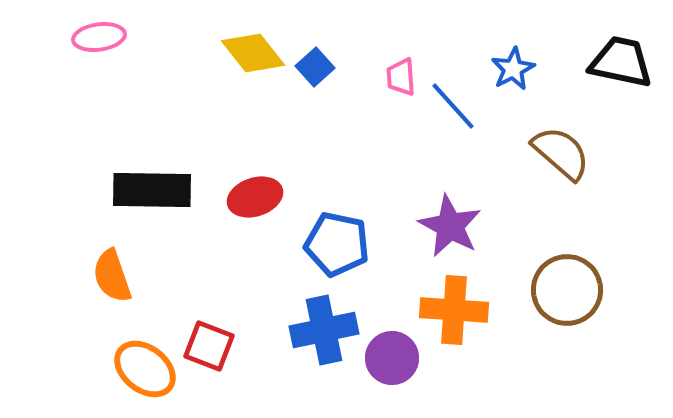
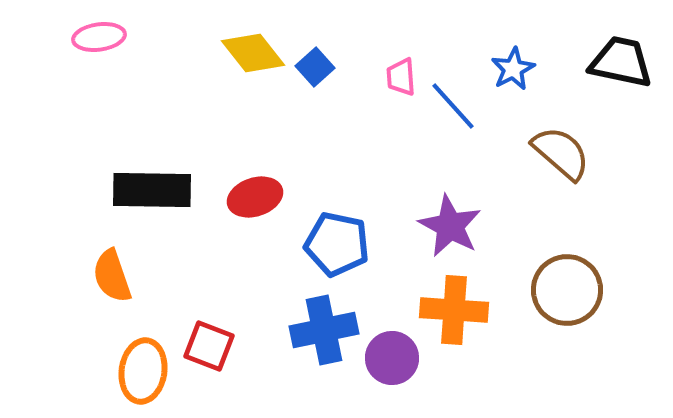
orange ellipse: moved 2 px left, 2 px down; rotated 60 degrees clockwise
